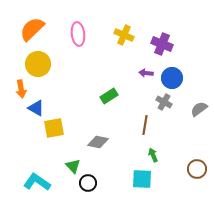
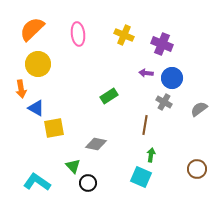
gray diamond: moved 2 px left, 2 px down
green arrow: moved 2 px left; rotated 32 degrees clockwise
cyan square: moved 1 px left, 2 px up; rotated 20 degrees clockwise
